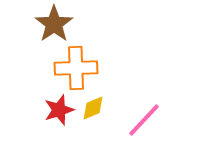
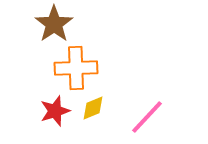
red star: moved 4 px left, 1 px down
pink line: moved 3 px right, 3 px up
